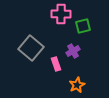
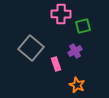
purple cross: moved 2 px right
orange star: rotated 21 degrees counterclockwise
